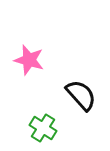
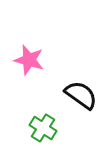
black semicircle: rotated 12 degrees counterclockwise
